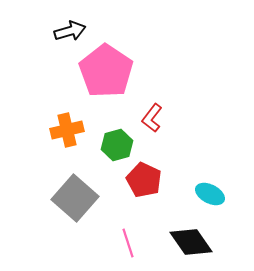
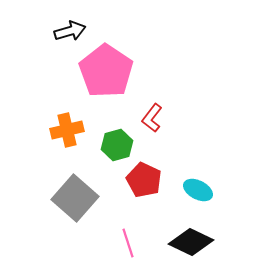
cyan ellipse: moved 12 px left, 4 px up
black diamond: rotated 30 degrees counterclockwise
